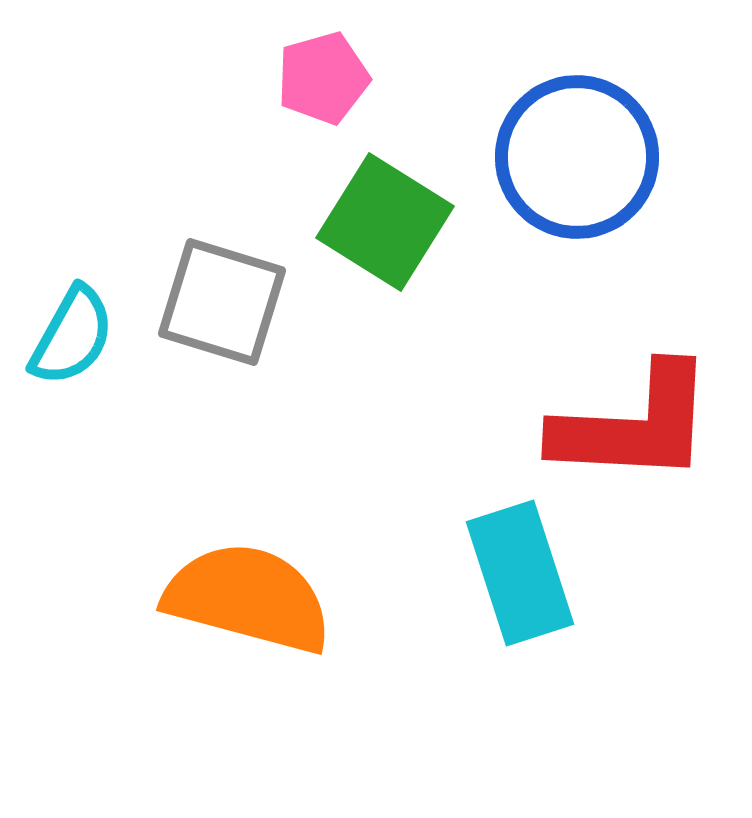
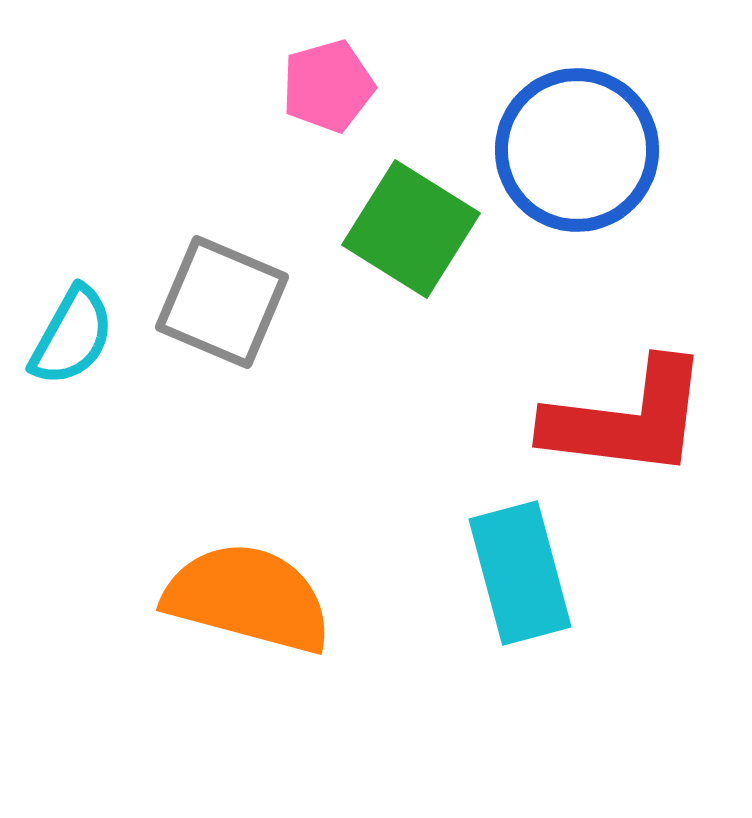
pink pentagon: moved 5 px right, 8 px down
blue circle: moved 7 px up
green square: moved 26 px right, 7 px down
gray square: rotated 6 degrees clockwise
red L-shape: moved 7 px left, 6 px up; rotated 4 degrees clockwise
cyan rectangle: rotated 3 degrees clockwise
